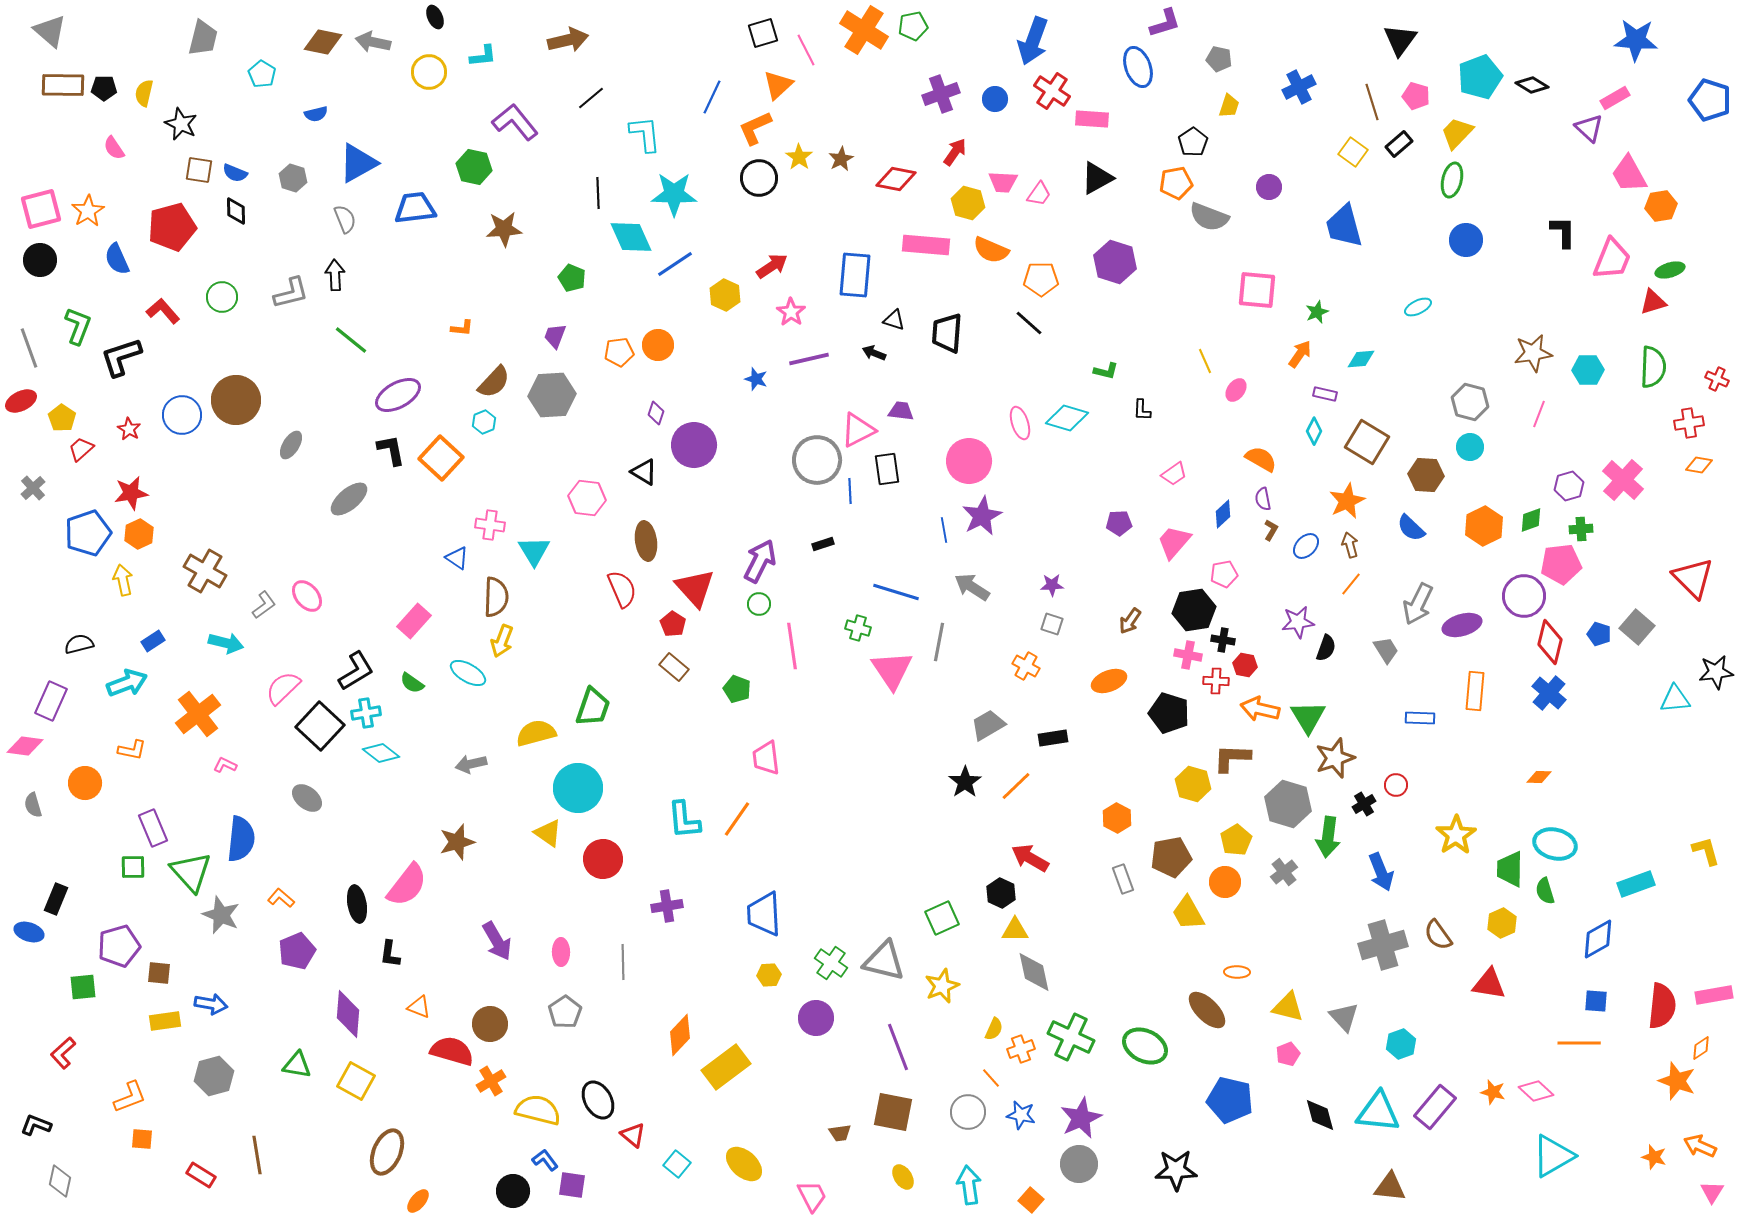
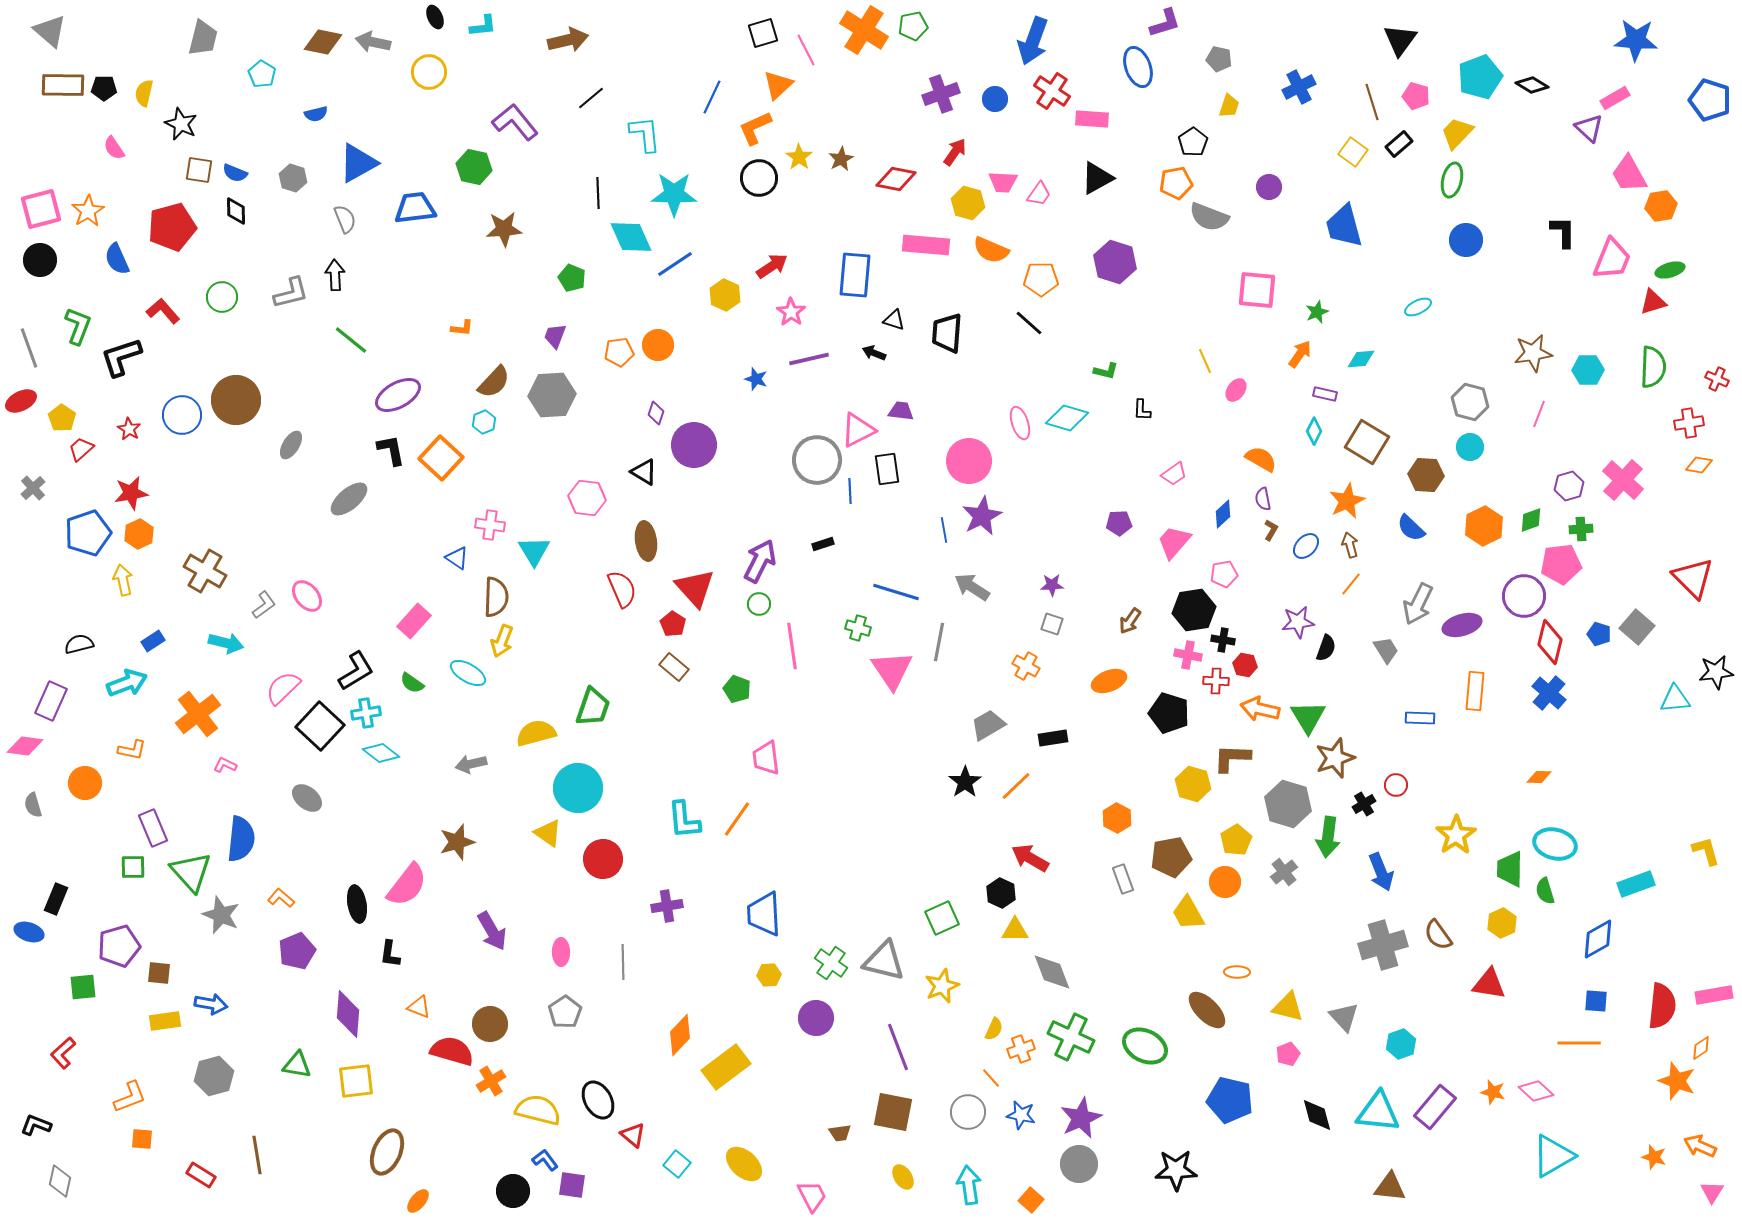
cyan L-shape at (483, 56): moved 30 px up
purple arrow at (497, 941): moved 5 px left, 10 px up
gray diamond at (1034, 972): moved 18 px right; rotated 9 degrees counterclockwise
yellow square at (356, 1081): rotated 36 degrees counterclockwise
black diamond at (1320, 1115): moved 3 px left
